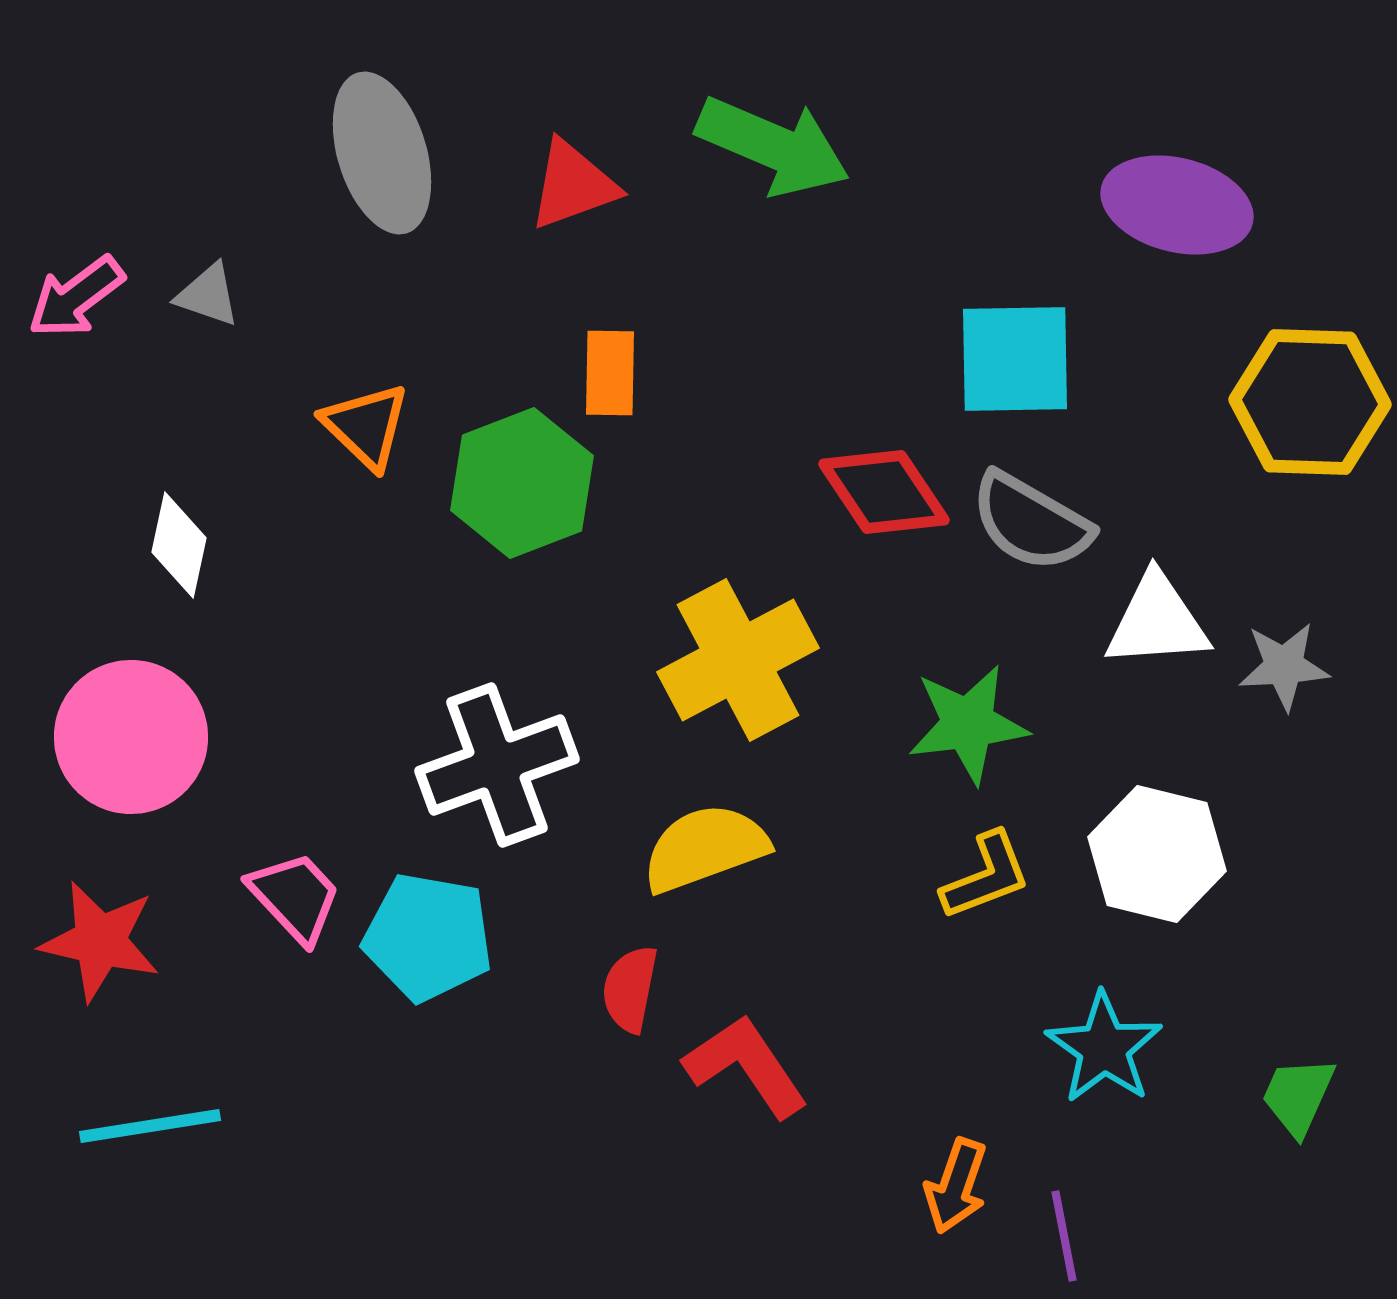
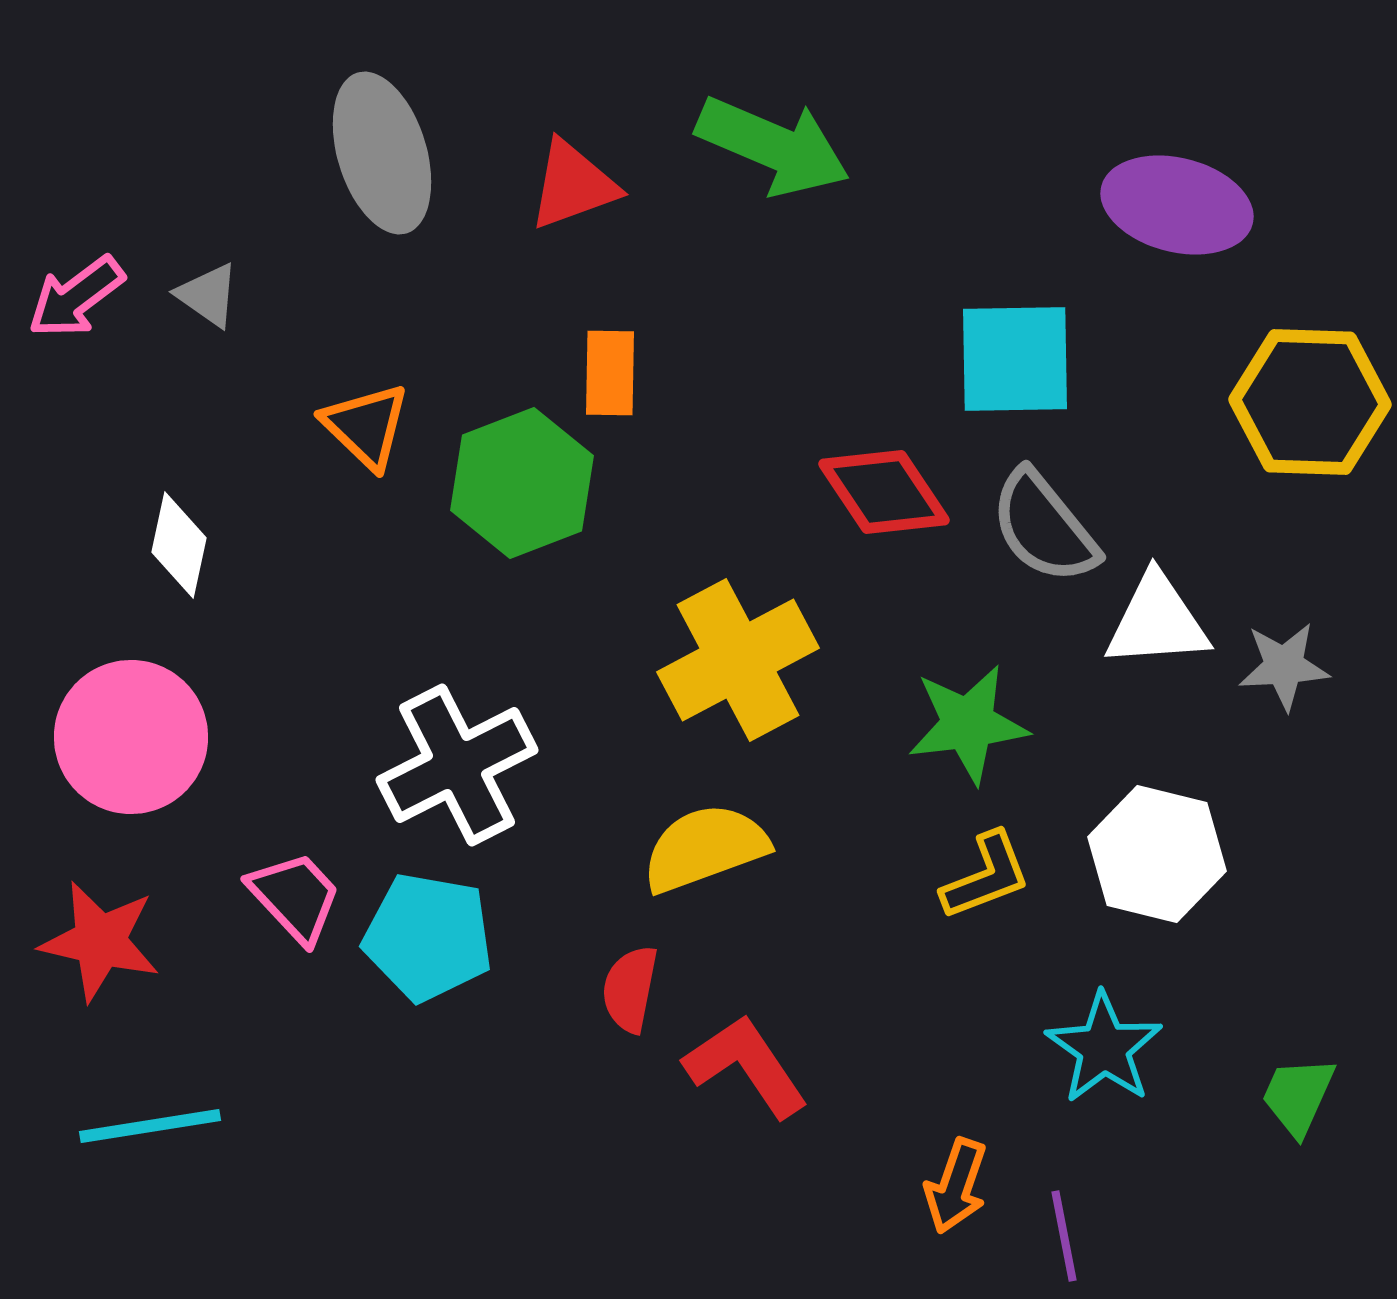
gray triangle: rotated 16 degrees clockwise
gray semicircle: moved 13 px right, 5 px down; rotated 21 degrees clockwise
white cross: moved 40 px left; rotated 7 degrees counterclockwise
